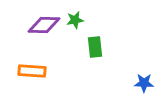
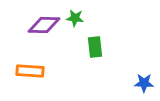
green star: moved 2 px up; rotated 18 degrees clockwise
orange rectangle: moved 2 px left
